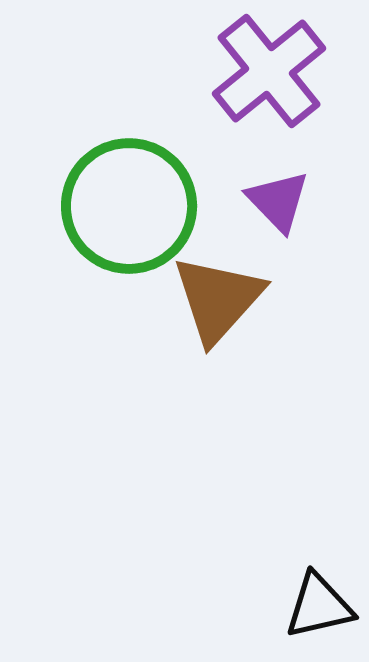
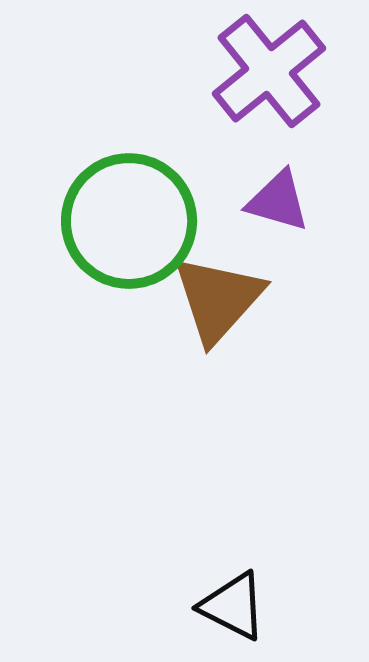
purple triangle: rotated 30 degrees counterclockwise
green circle: moved 15 px down
black triangle: moved 86 px left; rotated 40 degrees clockwise
